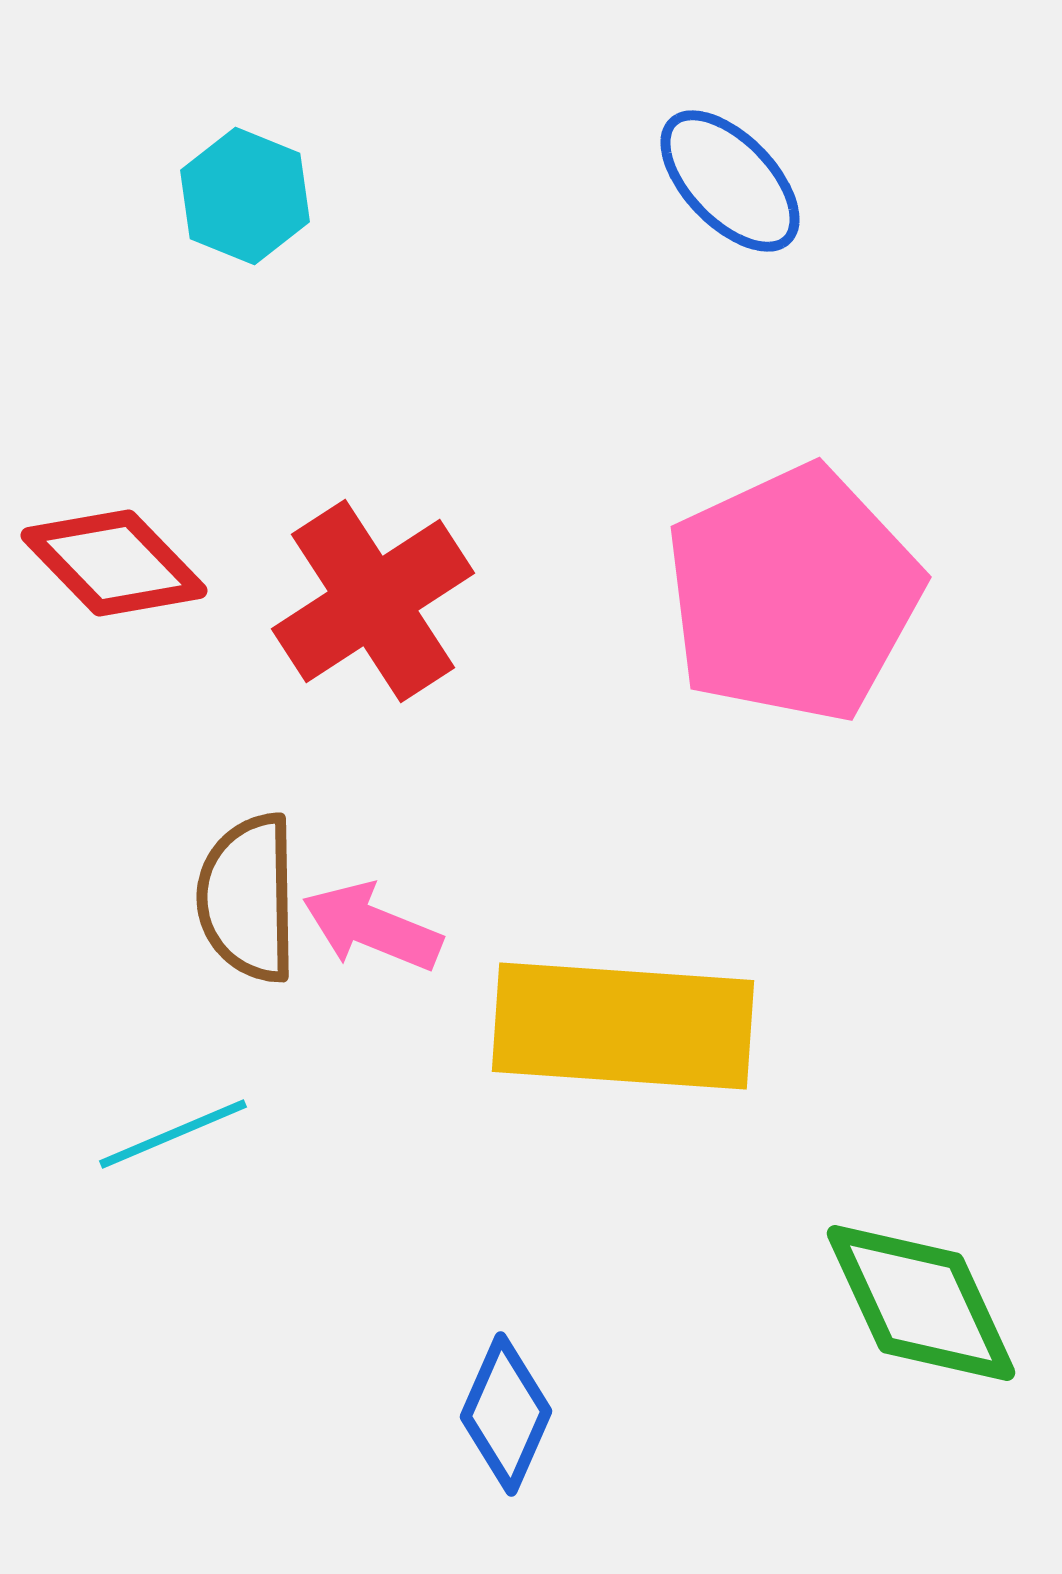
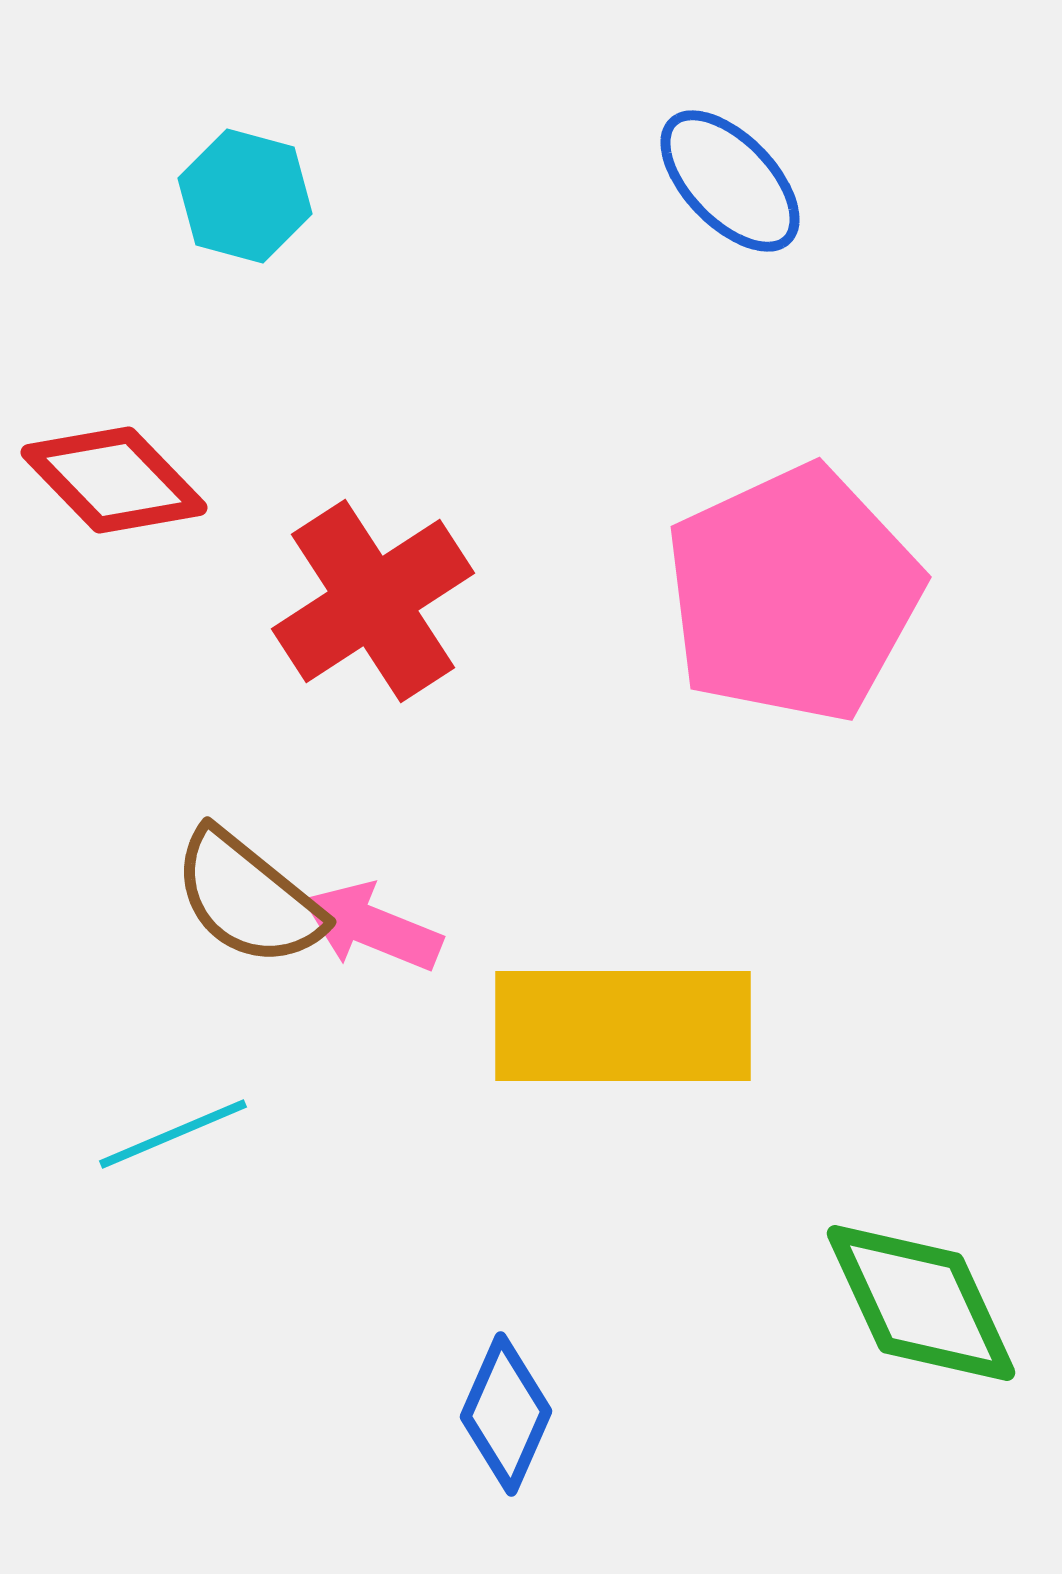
cyan hexagon: rotated 7 degrees counterclockwise
red diamond: moved 83 px up
brown semicircle: rotated 50 degrees counterclockwise
yellow rectangle: rotated 4 degrees counterclockwise
